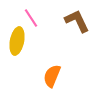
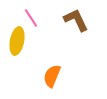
brown L-shape: moved 1 px left, 1 px up
